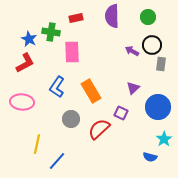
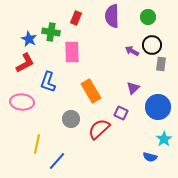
red rectangle: rotated 56 degrees counterclockwise
blue L-shape: moved 9 px left, 5 px up; rotated 15 degrees counterclockwise
